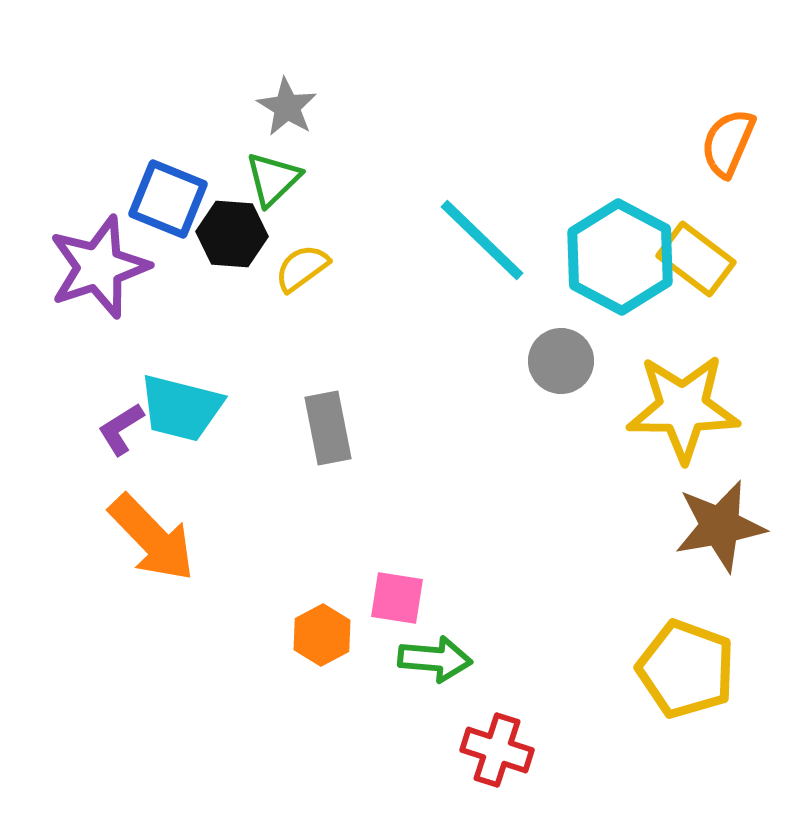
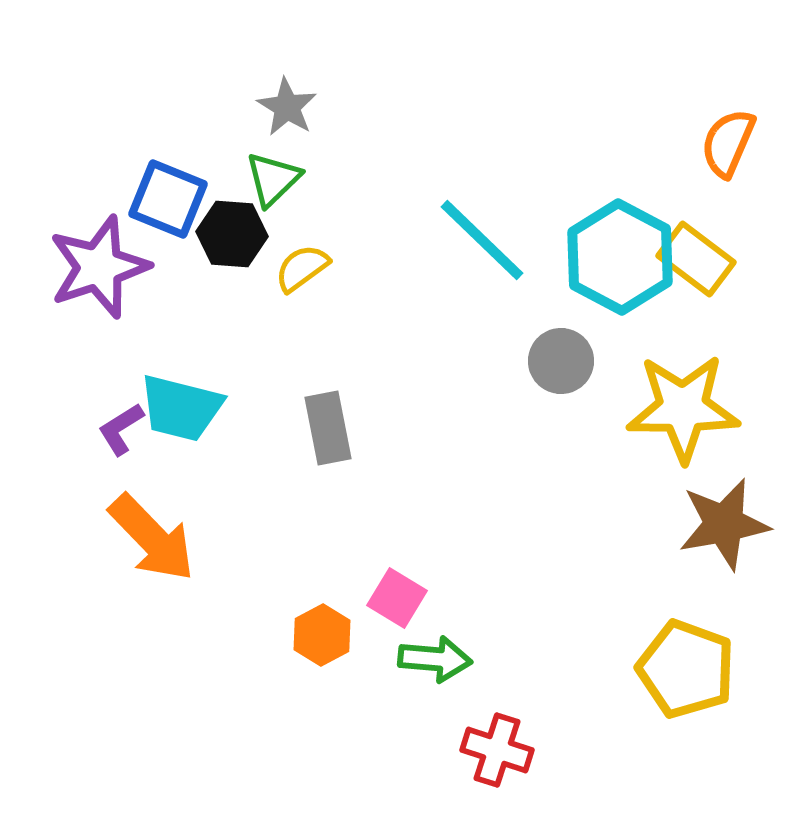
brown star: moved 4 px right, 2 px up
pink square: rotated 22 degrees clockwise
